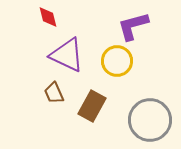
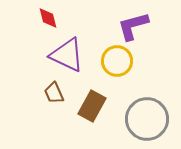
red diamond: moved 1 px down
gray circle: moved 3 px left, 1 px up
